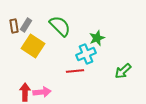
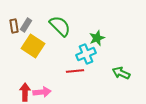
green arrow: moved 2 px left, 2 px down; rotated 66 degrees clockwise
